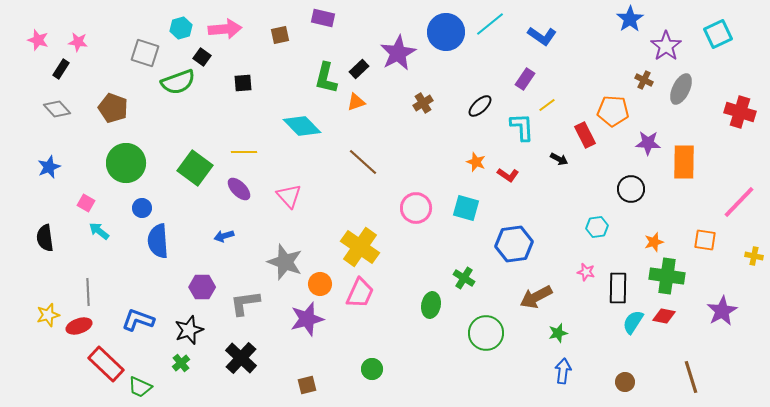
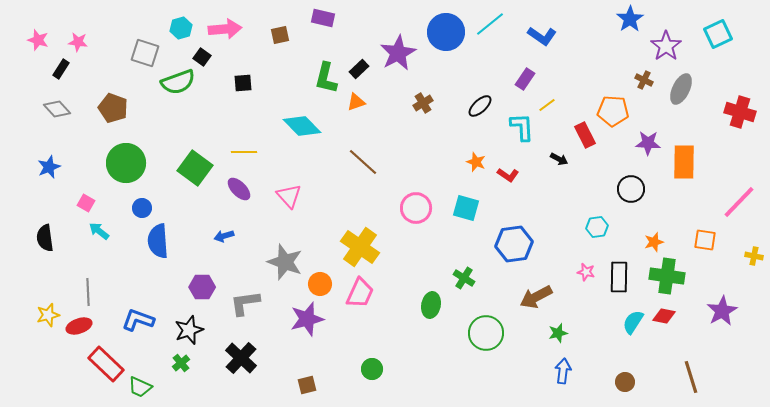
black rectangle at (618, 288): moved 1 px right, 11 px up
